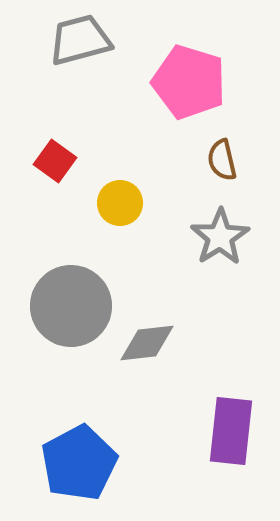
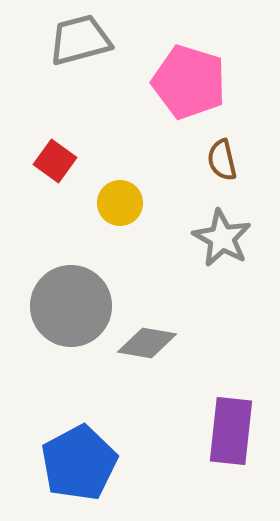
gray star: moved 2 px right, 1 px down; rotated 10 degrees counterclockwise
gray diamond: rotated 16 degrees clockwise
